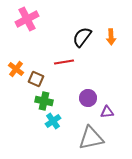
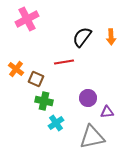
cyan cross: moved 3 px right, 2 px down
gray triangle: moved 1 px right, 1 px up
